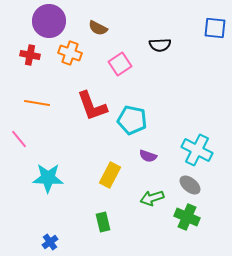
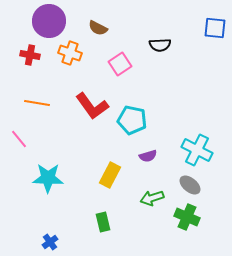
red L-shape: rotated 16 degrees counterclockwise
purple semicircle: rotated 36 degrees counterclockwise
